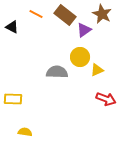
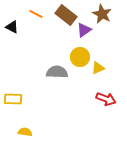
brown rectangle: moved 1 px right
yellow triangle: moved 1 px right, 2 px up
